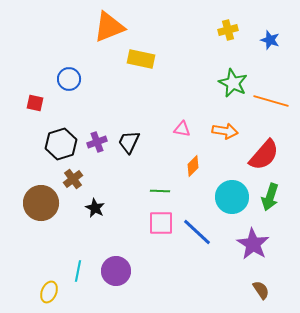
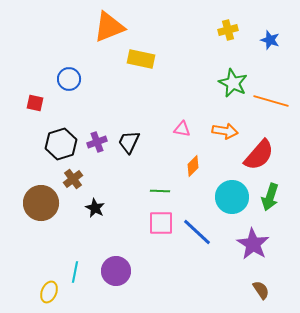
red semicircle: moved 5 px left
cyan line: moved 3 px left, 1 px down
